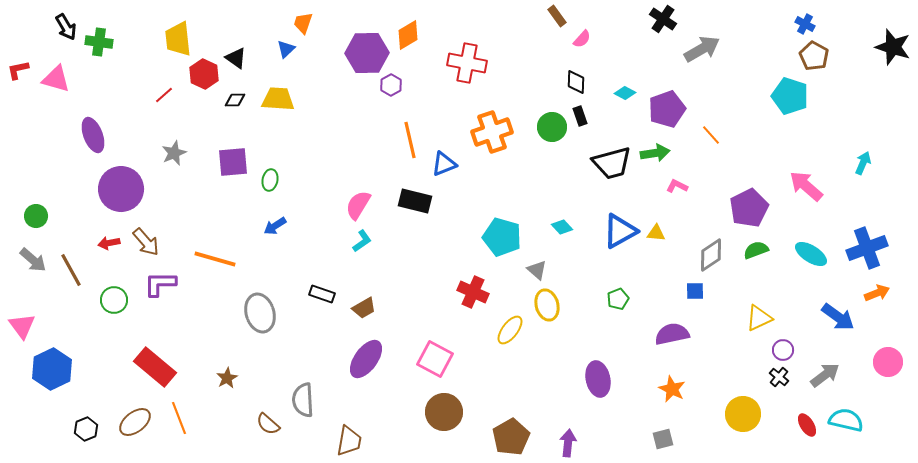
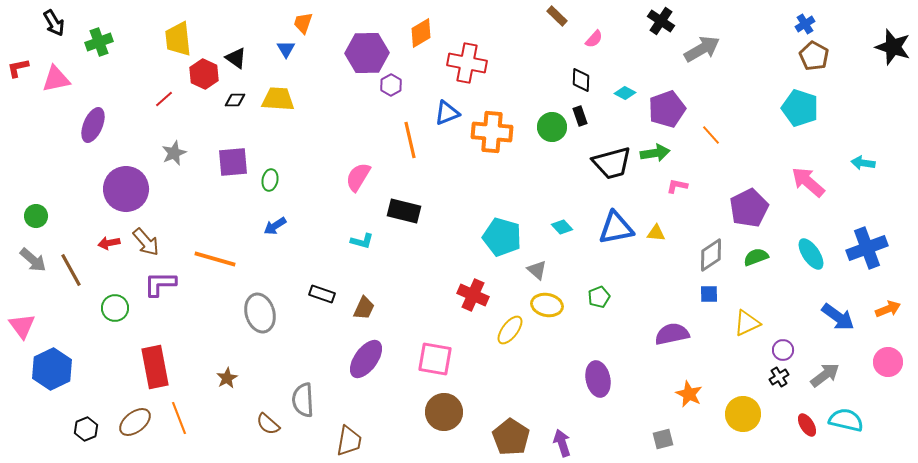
brown rectangle at (557, 16): rotated 10 degrees counterclockwise
black cross at (663, 19): moved 2 px left, 2 px down
blue cross at (805, 24): rotated 30 degrees clockwise
black arrow at (66, 27): moved 12 px left, 4 px up
orange diamond at (408, 35): moved 13 px right, 2 px up
pink semicircle at (582, 39): moved 12 px right
green cross at (99, 42): rotated 28 degrees counterclockwise
blue triangle at (286, 49): rotated 18 degrees counterclockwise
red L-shape at (18, 70): moved 2 px up
pink triangle at (56, 79): rotated 28 degrees counterclockwise
black diamond at (576, 82): moved 5 px right, 2 px up
red line at (164, 95): moved 4 px down
cyan pentagon at (790, 96): moved 10 px right, 12 px down
orange cross at (492, 132): rotated 24 degrees clockwise
purple ellipse at (93, 135): moved 10 px up; rotated 44 degrees clockwise
cyan arrow at (863, 163): rotated 105 degrees counterclockwise
blue triangle at (444, 164): moved 3 px right, 51 px up
pink L-shape at (677, 186): rotated 15 degrees counterclockwise
pink arrow at (806, 186): moved 2 px right, 4 px up
purple circle at (121, 189): moved 5 px right
black rectangle at (415, 201): moved 11 px left, 10 px down
pink semicircle at (358, 205): moved 28 px up
blue triangle at (620, 231): moved 4 px left, 3 px up; rotated 18 degrees clockwise
cyan L-shape at (362, 241): rotated 50 degrees clockwise
green semicircle at (756, 250): moved 7 px down
cyan ellipse at (811, 254): rotated 24 degrees clockwise
blue square at (695, 291): moved 14 px right, 3 px down
red cross at (473, 292): moved 3 px down
orange arrow at (877, 293): moved 11 px right, 16 px down
green pentagon at (618, 299): moved 19 px left, 2 px up
green circle at (114, 300): moved 1 px right, 8 px down
yellow ellipse at (547, 305): rotated 64 degrees counterclockwise
brown trapezoid at (364, 308): rotated 35 degrees counterclockwise
yellow triangle at (759, 318): moved 12 px left, 5 px down
pink square at (435, 359): rotated 18 degrees counterclockwise
red rectangle at (155, 367): rotated 39 degrees clockwise
black cross at (779, 377): rotated 18 degrees clockwise
orange star at (672, 389): moved 17 px right, 5 px down
brown pentagon at (511, 437): rotated 9 degrees counterclockwise
purple arrow at (568, 443): moved 6 px left; rotated 24 degrees counterclockwise
